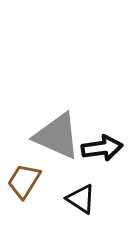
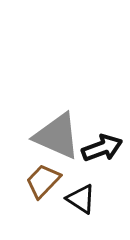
black arrow: rotated 12 degrees counterclockwise
brown trapezoid: moved 19 px right; rotated 12 degrees clockwise
